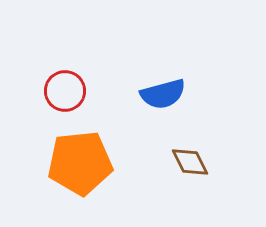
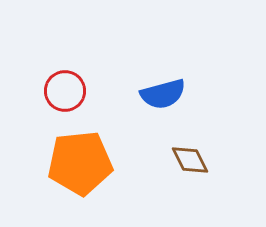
brown diamond: moved 2 px up
